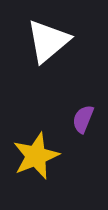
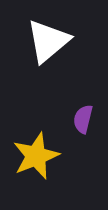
purple semicircle: rotated 8 degrees counterclockwise
